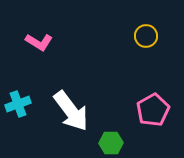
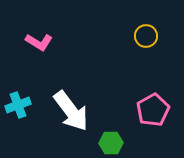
cyan cross: moved 1 px down
